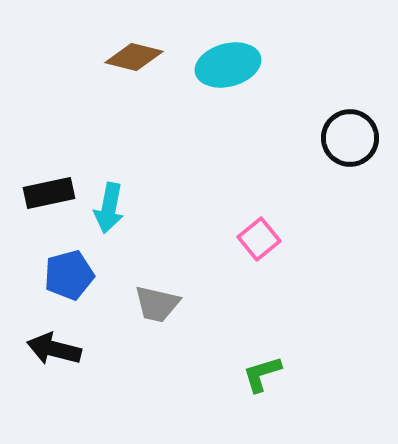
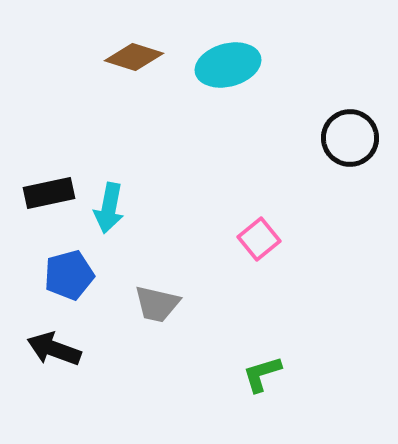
brown diamond: rotated 4 degrees clockwise
black arrow: rotated 6 degrees clockwise
